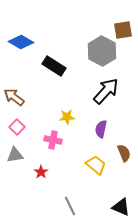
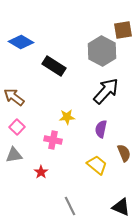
gray triangle: moved 1 px left
yellow trapezoid: moved 1 px right
